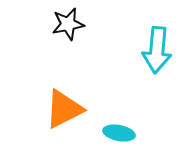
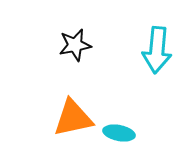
black star: moved 7 px right, 21 px down
orange triangle: moved 9 px right, 9 px down; rotated 15 degrees clockwise
